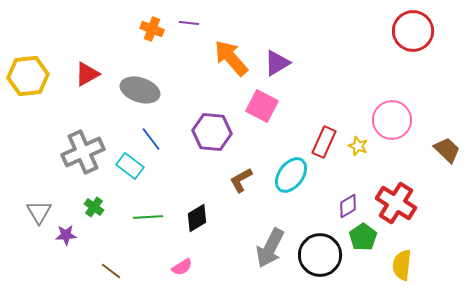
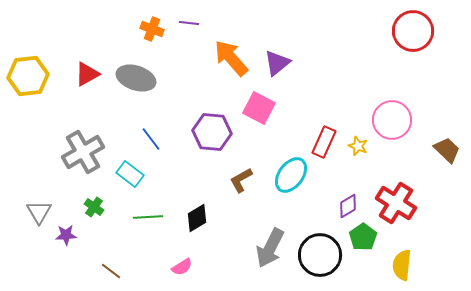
purple triangle: rotated 8 degrees counterclockwise
gray ellipse: moved 4 px left, 12 px up
pink square: moved 3 px left, 2 px down
gray cross: rotated 6 degrees counterclockwise
cyan rectangle: moved 8 px down
